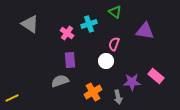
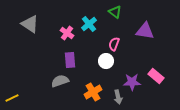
cyan cross: rotated 21 degrees counterclockwise
